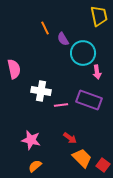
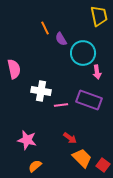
purple semicircle: moved 2 px left
pink star: moved 4 px left
